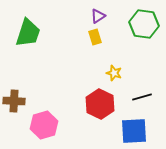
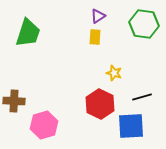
yellow rectangle: rotated 21 degrees clockwise
blue square: moved 3 px left, 5 px up
